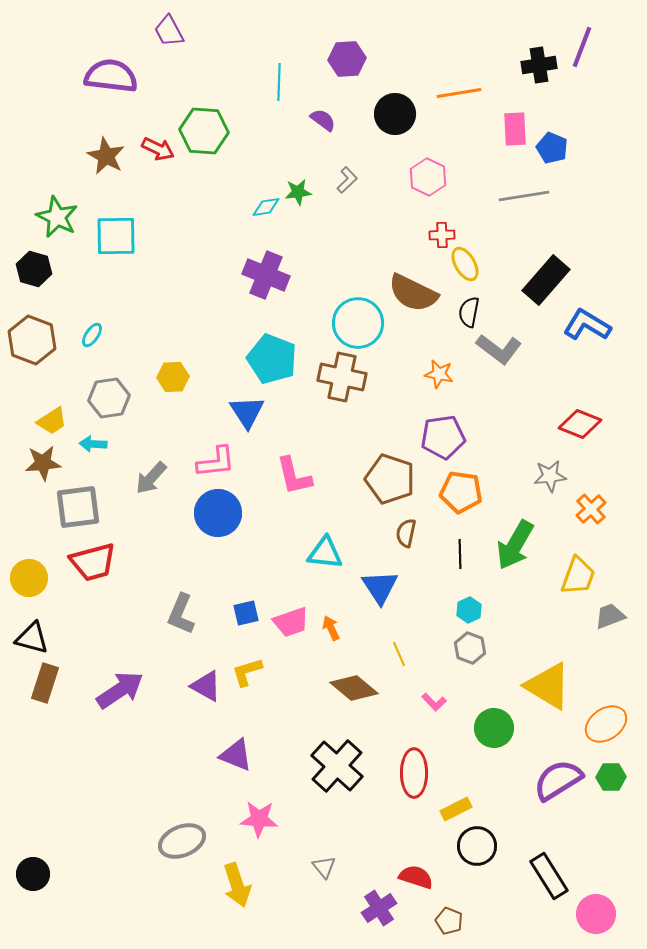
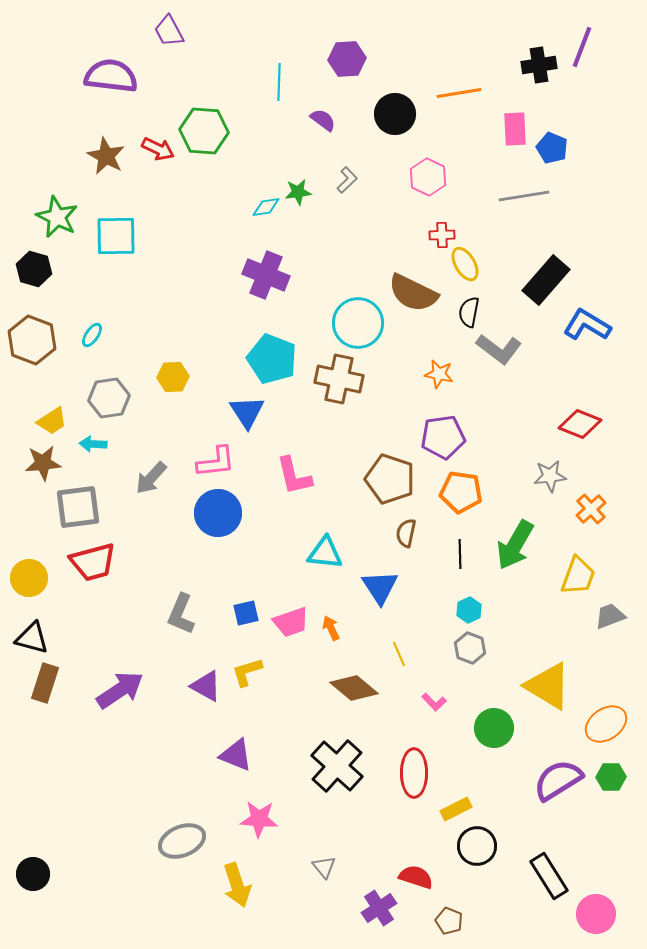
brown cross at (342, 377): moved 3 px left, 2 px down
